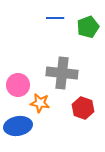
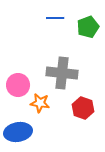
blue ellipse: moved 6 px down
